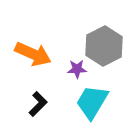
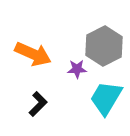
cyan trapezoid: moved 14 px right, 4 px up
